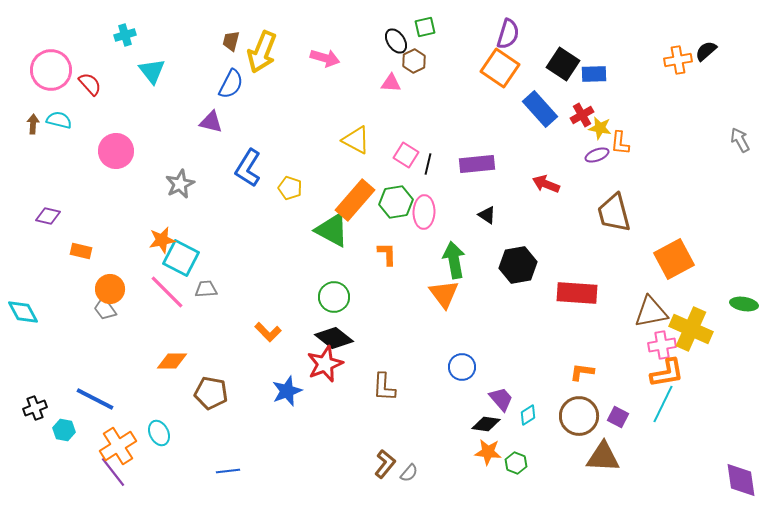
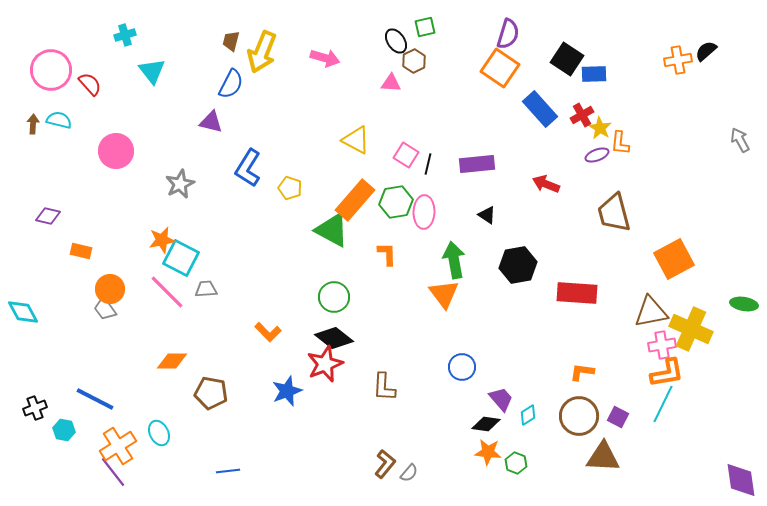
black square at (563, 64): moved 4 px right, 5 px up
yellow star at (600, 128): rotated 20 degrees clockwise
